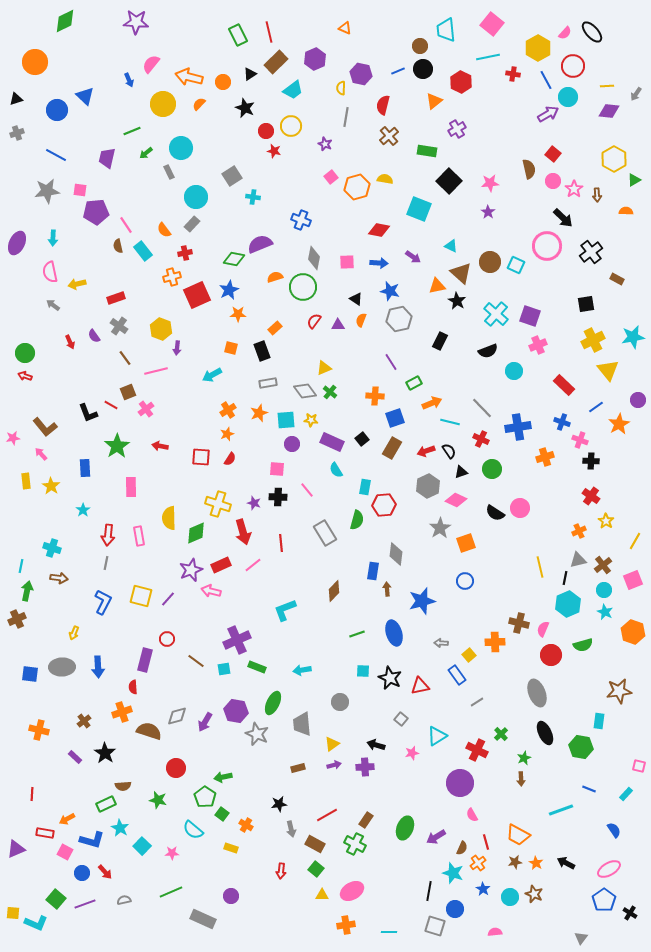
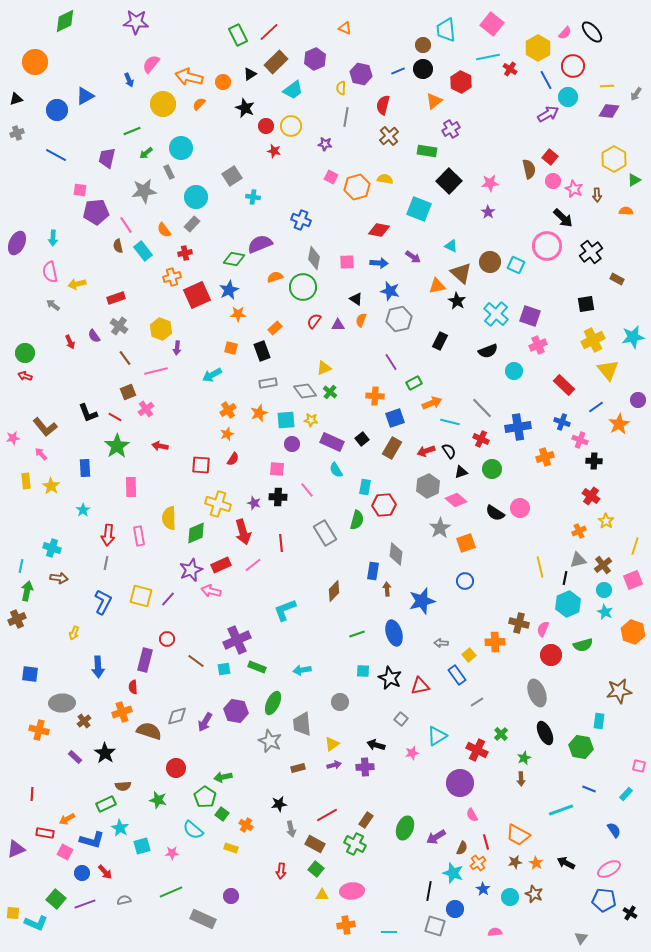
red line at (269, 32): rotated 60 degrees clockwise
brown circle at (420, 46): moved 3 px right, 1 px up
red cross at (513, 74): moved 3 px left, 5 px up; rotated 24 degrees clockwise
blue triangle at (85, 96): rotated 48 degrees clockwise
purple cross at (457, 129): moved 6 px left
red circle at (266, 131): moved 5 px up
purple star at (325, 144): rotated 16 degrees counterclockwise
red square at (553, 154): moved 3 px left, 3 px down
pink square at (331, 177): rotated 24 degrees counterclockwise
pink star at (574, 189): rotated 12 degrees counterclockwise
gray star at (47, 191): moved 97 px right
red line at (111, 405): moved 4 px right, 12 px down
red square at (201, 457): moved 8 px down
red semicircle at (230, 459): moved 3 px right
black cross at (591, 461): moved 3 px right
pink diamond at (456, 500): rotated 15 degrees clockwise
yellow line at (635, 541): moved 5 px down; rotated 12 degrees counterclockwise
gray ellipse at (62, 667): moved 36 px down
gray star at (257, 734): moved 13 px right, 7 px down
cyan square at (142, 846): rotated 30 degrees clockwise
pink ellipse at (352, 891): rotated 25 degrees clockwise
blue pentagon at (604, 900): rotated 30 degrees counterclockwise
